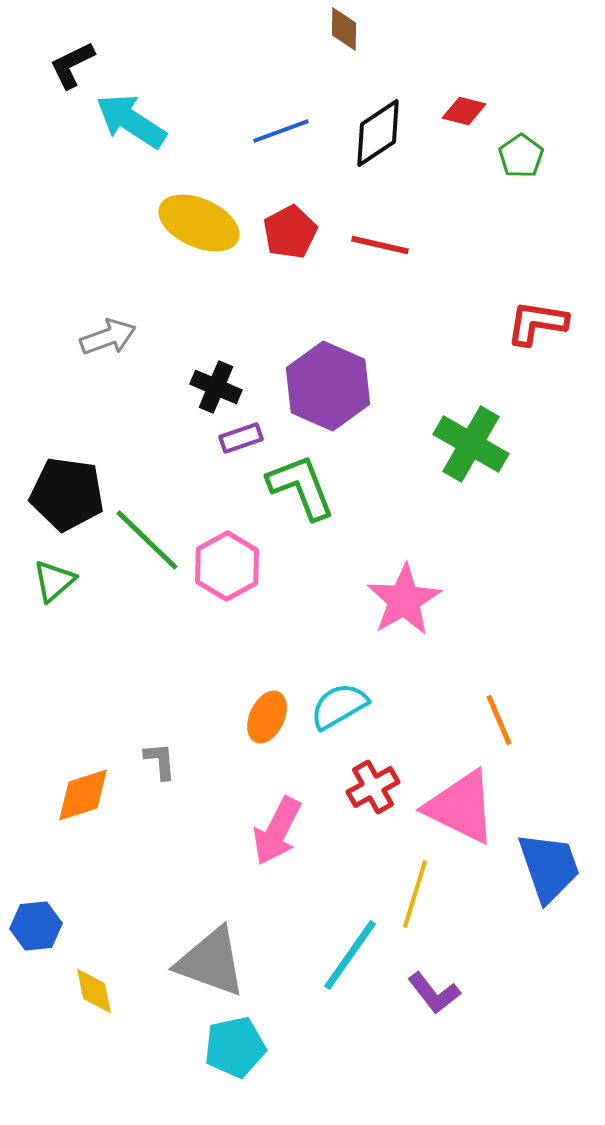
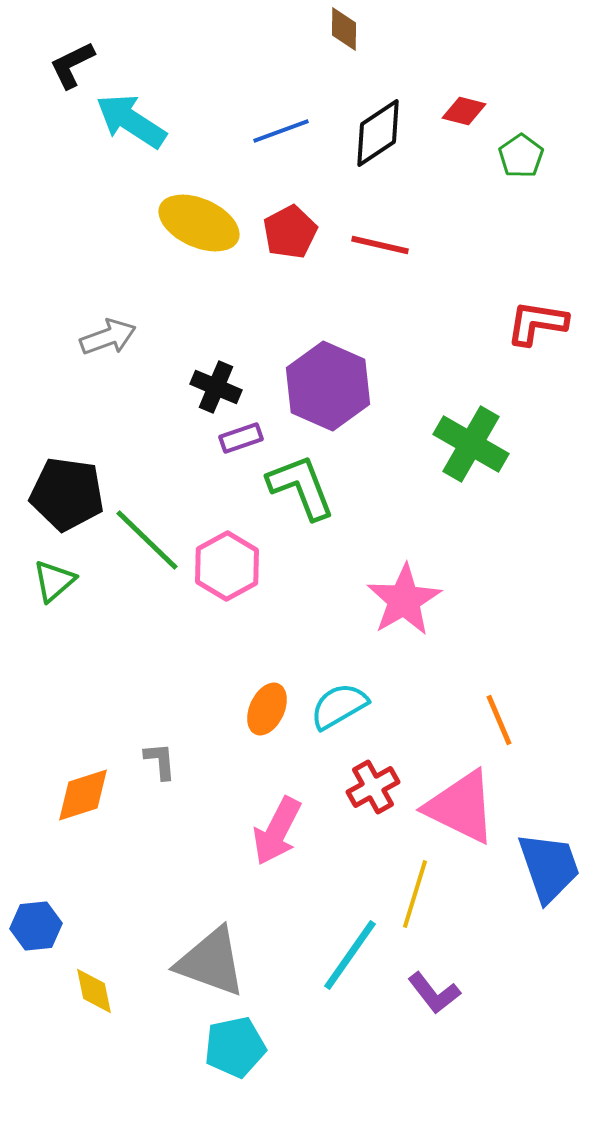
orange ellipse: moved 8 px up
